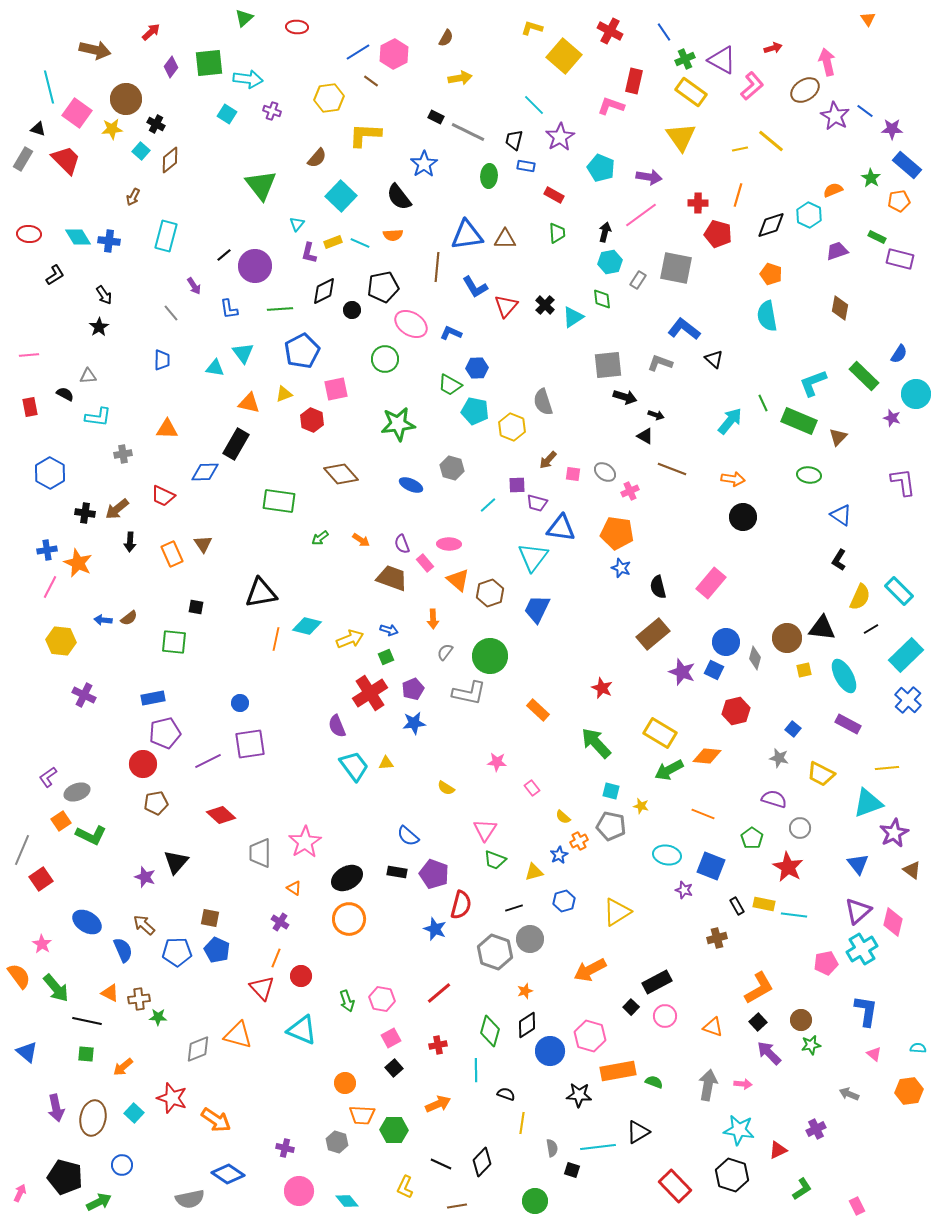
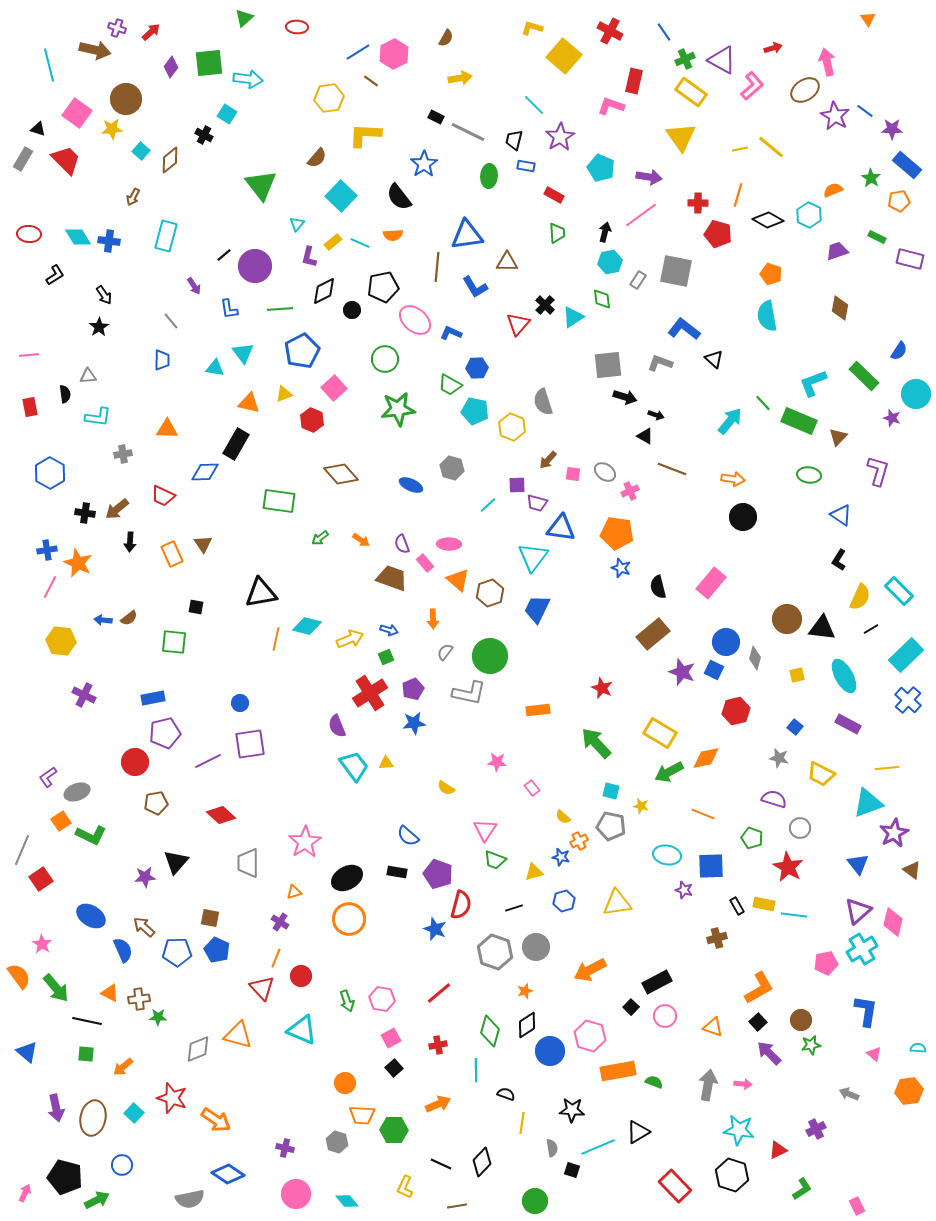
cyan line at (49, 87): moved 22 px up
purple cross at (272, 111): moved 155 px left, 83 px up
black cross at (156, 124): moved 48 px right, 11 px down
yellow line at (771, 141): moved 6 px down
black diamond at (771, 225): moved 3 px left, 5 px up; rotated 48 degrees clockwise
brown triangle at (505, 239): moved 2 px right, 23 px down
yellow rectangle at (333, 242): rotated 18 degrees counterclockwise
purple L-shape at (309, 253): moved 4 px down
purple rectangle at (900, 259): moved 10 px right
gray square at (676, 268): moved 3 px down
red triangle at (506, 306): moved 12 px right, 18 px down
gray line at (171, 313): moved 8 px down
pink ellipse at (411, 324): moved 4 px right, 4 px up; rotated 8 degrees clockwise
blue semicircle at (899, 354): moved 3 px up
pink square at (336, 389): moved 2 px left, 1 px up; rotated 30 degrees counterclockwise
black semicircle at (65, 394): rotated 54 degrees clockwise
green line at (763, 403): rotated 18 degrees counterclockwise
green star at (398, 424): moved 15 px up
purple L-shape at (903, 482): moved 25 px left, 11 px up; rotated 24 degrees clockwise
brown circle at (787, 638): moved 19 px up
yellow square at (804, 670): moved 7 px left, 5 px down
orange rectangle at (538, 710): rotated 50 degrees counterclockwise
blue square at (793, 729): moved 2 px right, 2 px up
orange diamond at (707, 756): moved 1 px left, 2 px down; rotated 16 degrees counterclockwise
red circle at (143, 764): moved 8 px left, 2 px up
green arrow at (669, 770): moved 2 px down
green pentagon at (752, 838): rotated 15 degrees counterclockwise
gray trapezoid at (260, 853): moved 12 px left, 10 px down
blue star at (559, 855): moved 2 px right, 2 px down; rotated 30 degrees counterclockwise
blue square at (711, 866): rotated 24 degrees counterclockwise
purple pentagon at (434, 874): moved 4 px right
purple star at (145, 877): rotated 25 degrees counterclockwise
orange triangle at (294, 888): moved 4 px down; rotated 49 degrees counterclockwise
yellow triangle at (617, 912): moved 9 px up; rotated 24 degrees clockwise
blue ellipse at (87, 922): moved 4 px right, 6 px up
brown arrow at (144, 925): moved 2 px down
gray circle at (530, 939): moved 6 px right, 8 px down
black star at (579, 1095): moved 7 px left, 15 px down
cyan line at (598, 1147): rotated 16 degrees counterclockwise
pink circle at (299, 1191): moved 3 px left, 3 px down
pink arrow at (20, 1193): moved 5 px right
green arrow at (99, 1202): moved 2 px left, 2 px up
